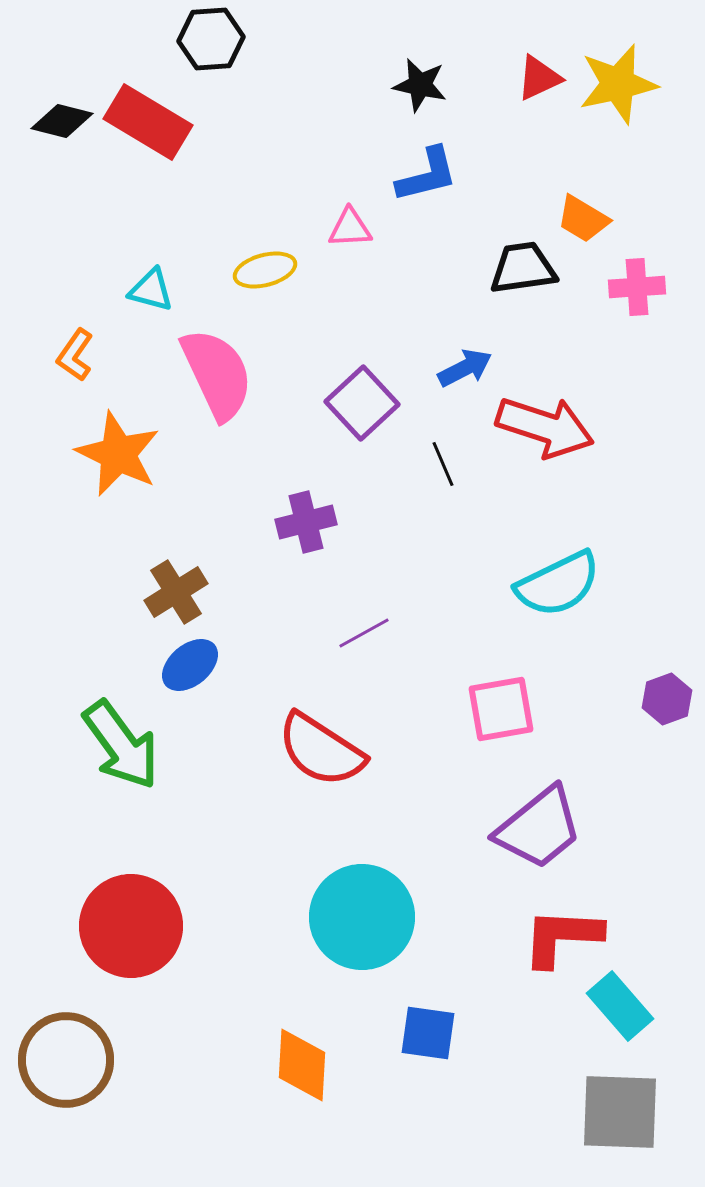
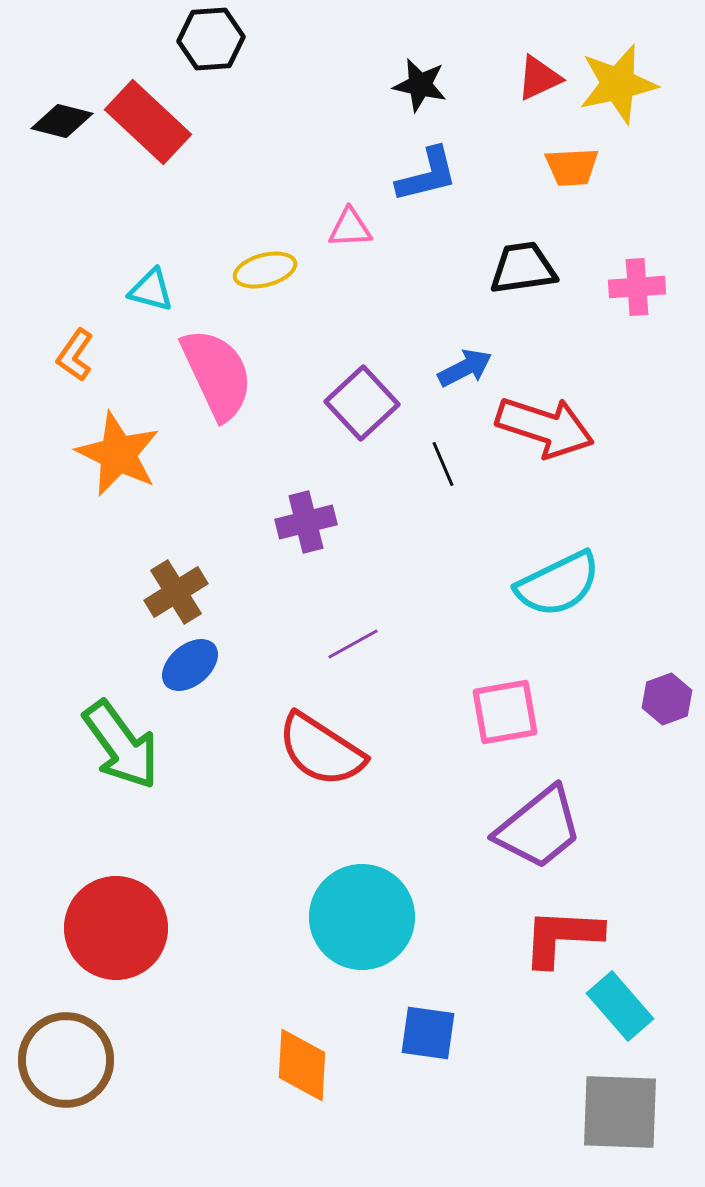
red rectangle: rotated 12 degrees clockwise
orange trapezoid: moved 11 px left, 52 px up; rotated 34 degrees counterclockwise
purple line: moved 11 px left, 11 px down
pink square: moved 4 px right, 3 px down
red circle: moved 15 px left, 2 px down
